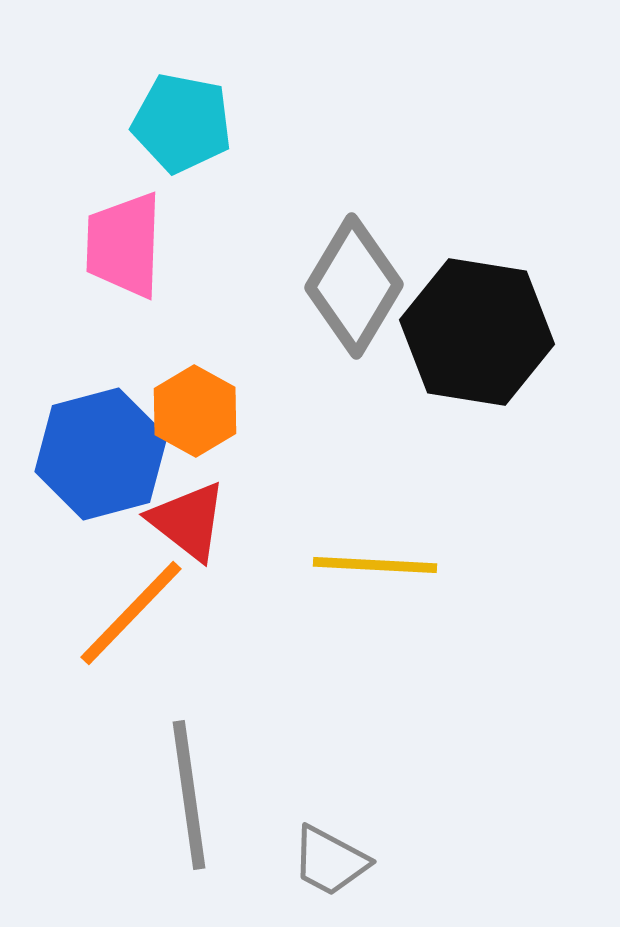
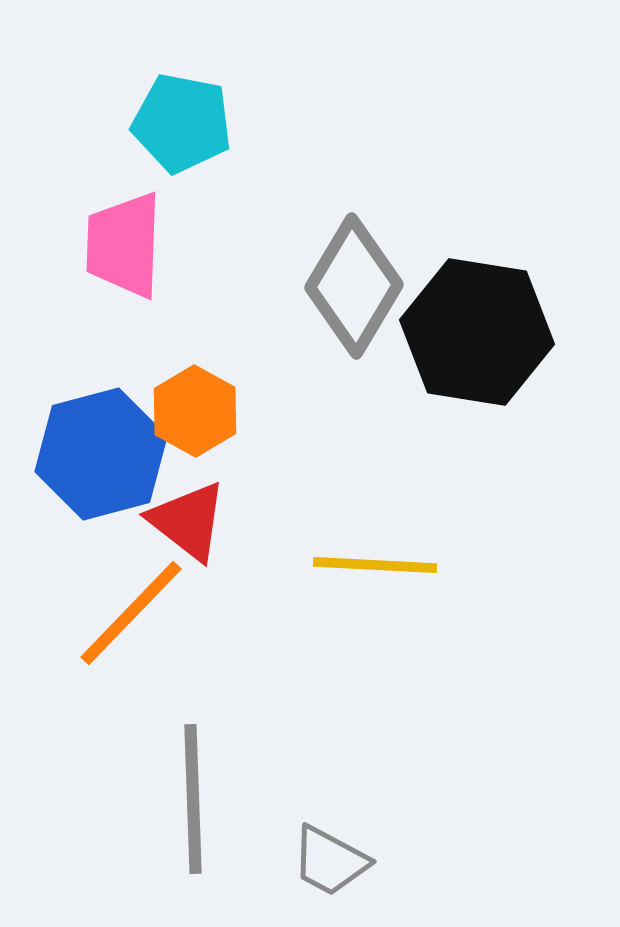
gray line: moved 4 px right, 4 px down; rotated 6 degrees clockwise
